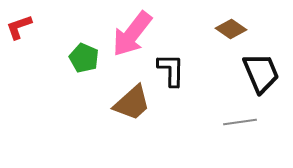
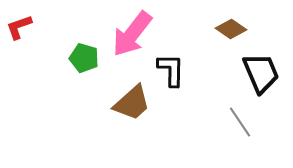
green pentagon: rotated 8 degrees counterclockwise
gray line: rotated 64 degrees clockwise
